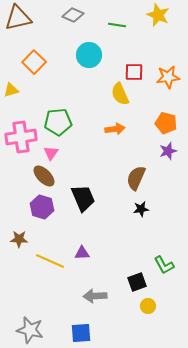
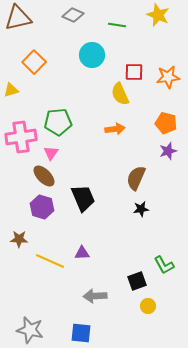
cyan circle: moved 3 px right
black square: moved 1 px up
blue square: rotated 10 degrees clockwise
